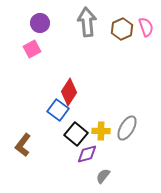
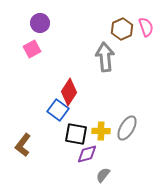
gray arrow: moved 18 px right, 35 px down
black square: rotated 30 degrees counterclockwise
gray semicircle: moved 1 px up
